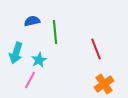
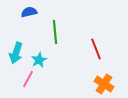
blue semicircle: moved 3 px left, 9 px up
pink line: moved 2 px left, 1 px up
orange cross: rotated 24 degrees counterclockwise
